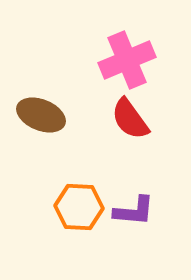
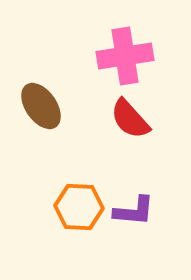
pink cross: moved 2 px left, 4 px up; rotated 14 degrees clockwise
brown ellipse: moved 9 px up; rotated 33 degrees clockwise
red semicircle: rotated 6 degrees counterclockwise
